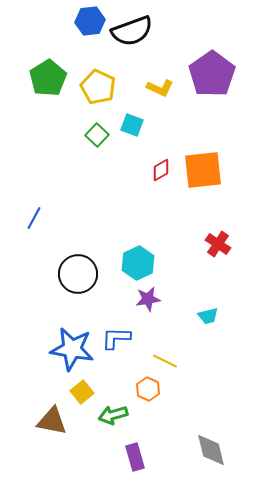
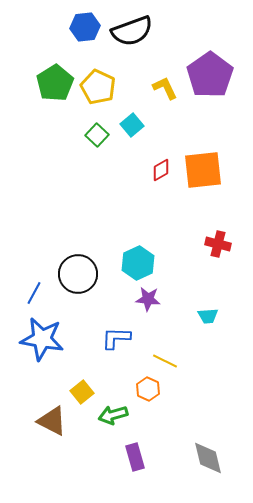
blue hexagon: moved 5 px left, 6 px down
purple pentagon: moved 2 px left, 1 px down
green pentagon: moved 7 px right, 5 px down
yellow L-shape: moved 5 px right; rotated 140 degrees counterclockwise
cyan square: rotated 30 degrees clockwise
blue line: moved 75 px down
red cross: rotated 20 degrees counterclockwise
purple star: rotated 15 degrees clockwise
cyan trapezoid: rotated 10 degrees clockwise
blue star: moved 30 px left, 10 px up
brown triangle: rotated 16 degrees clockwise
gray diamond: moved 3 px left, 8 px down
